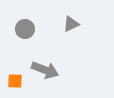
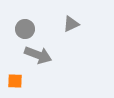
gray arrow: moved 7 px left, 15 px up
